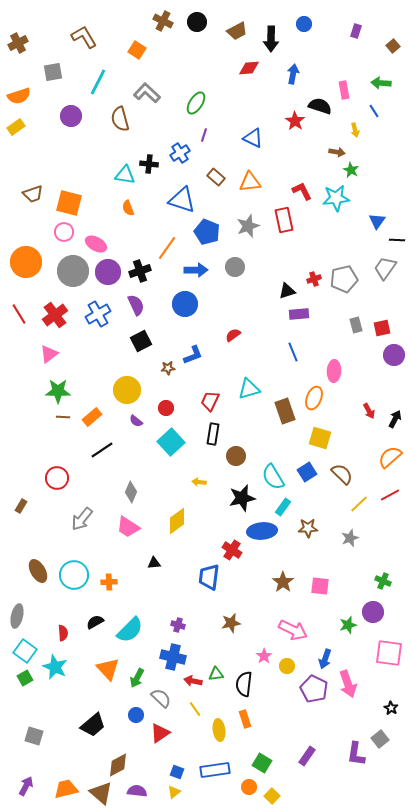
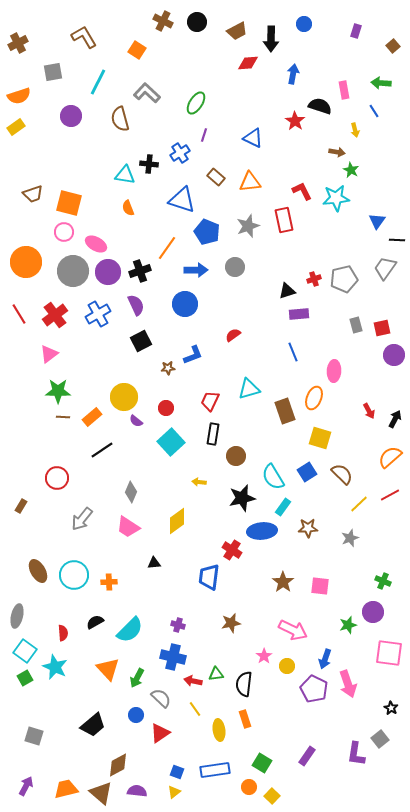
red diamond at (249, 68): moved 1 px left, 5 px up
yellow circle at (127, 390): moved 3 px left, 7 px down
